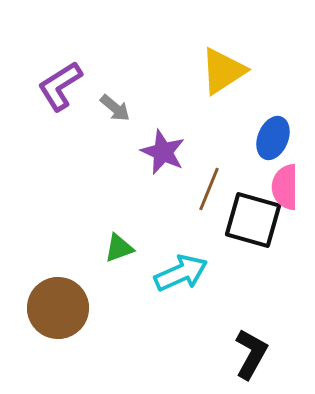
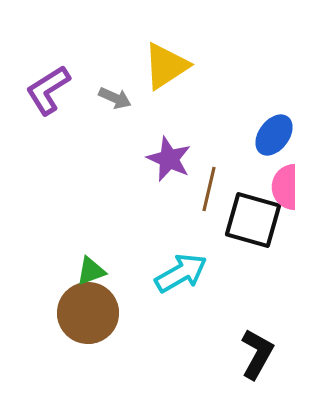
yellow triangle: moved 57 px left, 5 px up
purple L-shape: moved 12 px left, 4 px down
gray arrow: moved 10 px up; rotated 16 degrees counterclockwise
blue ellipse: moved 1 px right, 3 px up; rotated 15 degrees clockwise
purple star: moved 6 px right, 7 px down
brown line: rotated 9 degrees counterclockwise
green triangle: moved 28 px left, 23 px down
cyan arrow: rotated 6 degrees counterclockwise
brown circle: moved 30 px right, 5 px down
black L-shape: moved 6 px right
